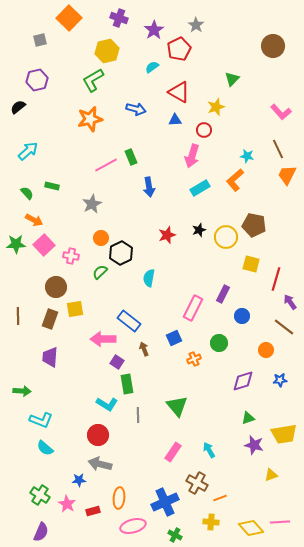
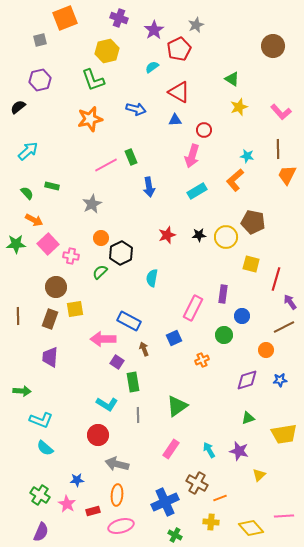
orange square at (69, 18): moved 4 px left; rotated 25 degrees clockwise
gray star at (196, 25): rotated 14 degrees clockwise
green triangle at (232, 79): rotated 42 degrees counterclockwise
purple hexagon at (37, 80): moved 3 px right
green L-shape at (93, 80): rotated 80 degrees counterclockwise
yellow star at (216, 107): moved 23 px right
brown line at (278, 149): rotated 24 degrees clockwise
cyan rectangle at (200, 188): moved 3 px left, 3 px down
brown pentagon at (254, 225): moved 1 px left, 3 px up
black star at (199, 230): moved 5 px down; rotated 16 degrees clockwise
pink square at (44, 245): moved 4 px right, 1 px up
cyan semicircle at (149, 278): moved 3 px right
purple rectangle at (223, 294): rotated 18 degrees counterclockwise
blue rectangle at (129, 321): rotated 10 degrees counterclockwise
brown line at (284, 327): rotated 65 degrees counterclockwise
green circle at (219, 343): moved 5 px right, 8 px up
orange cross at (194, 359): moved 8 px right, 1 px down
purple diamond at (243, 381): moved 4 px right, 1 px up
green rectangle at (127, 384): moved 6 px right, 2 px up
green triangle at (177, 406): rotated 35 degrees clockwise
purple star at (254, 445): moved 15 px left, 6 px down
pink rectangle at (173, 452): moved 2 px left, 3 px up
gray arrow at (100, 464): moved 17 px right
yellow triangle at (271, 475): moved 12 px left; rotated 24 degrees counterclockwise
blue star at (79, 480): moved 2 px left
orange ellipse at (119, 498): moved 2 px left, 3 px up
pink line at (280, 522): moved 4 px right, 6 px up
pink ellipse at (133, 526): moved 12 px left
